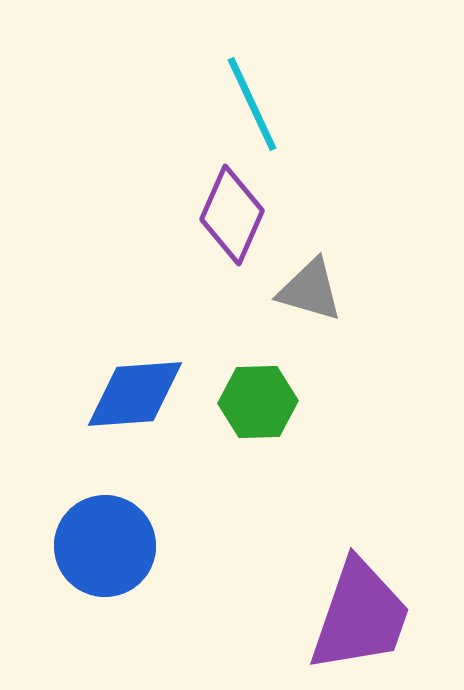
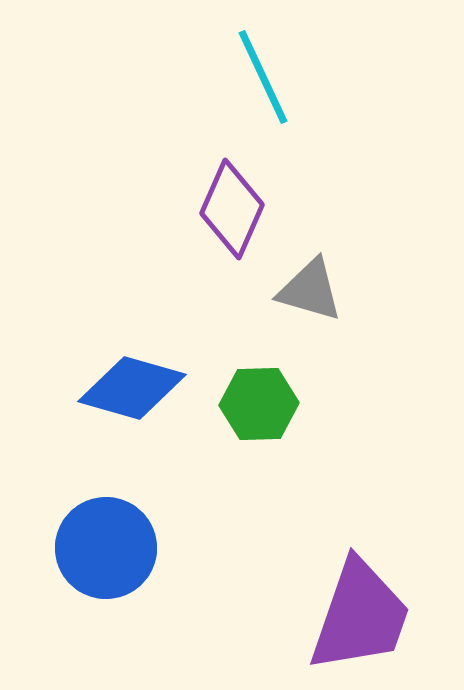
cyan line: moved 11 px right, 27 px up
purple diamond: moved 6 px up
blue diamond: moved 3 px left, 6 px up; rotated 20 degrees clockwise
green hexagon: moved 1 px right, 2 px down
blue circle: moved 1 px right, 2 px down
